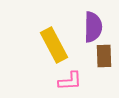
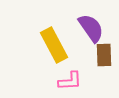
purple semicircle: moved 2 px left, 1 px down; rotated 36 degrees counterclockwise
brown rectangle: moved 1 px up
